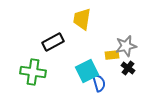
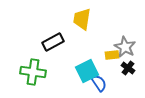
gray star: moved 1 px left, 1 px down; rotated 30 degrees counterclockwise
blue semicircle: rotated 18 degrees counterclockwise
